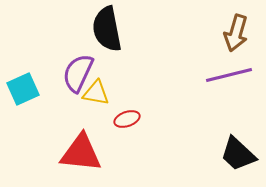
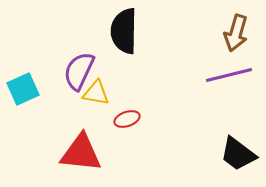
black semicircle: moved 17 px right, 2 px down; rotated 12 degrees clockwise
purple semicircle: moved 1 px right, 2 px up
black trapezoid: rotated 6 degrees counterclockwise
